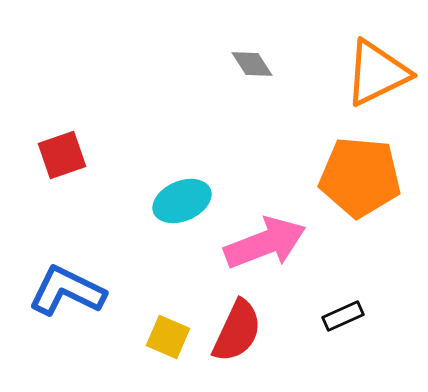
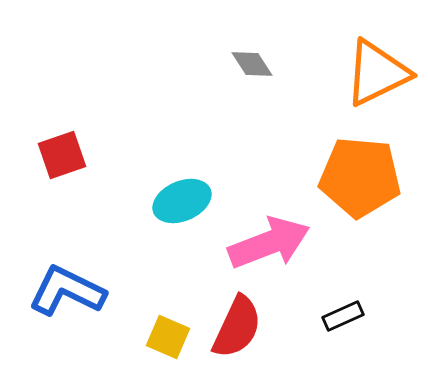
pink arrow: moved 4 px right
red semicircle: moved 4 px up
